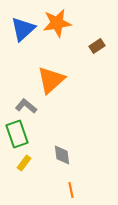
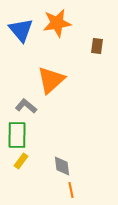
blue triangle: moved 2 px left, 1 px down; rotated 28 degrees counterclockwise
brown rectangle: rotated 49 degrees counterclockwise
green rectangle: moved 1 px down; rotated 20 degrees clockwise
gray diamond: moved 11 px down
yellow rectangle: moved 3 px left, 2 px up
